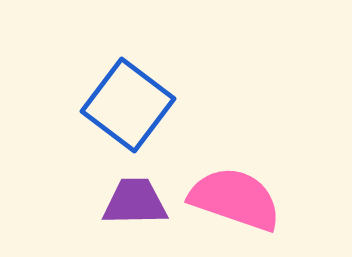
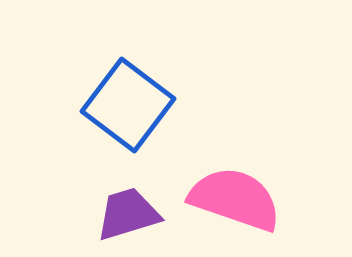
purple trapezoid: moved 7 px left, 12 px down; rotated 16 degrees counterclockwise
